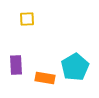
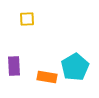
purple rectangle: moved 2 px left, 1 px down
orange rectangle: moved 2 px right, 1 px up
